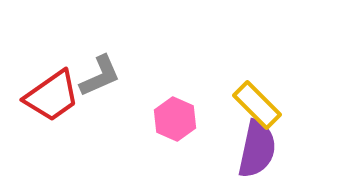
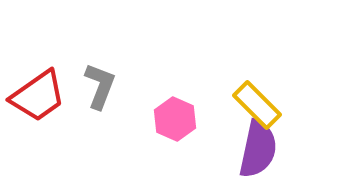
gray L-shape: moved 10 px down; rotated 45 degrees counterclockwise
red trapezoid: moved 14 px left
purple semicircle: moved 1 px right
